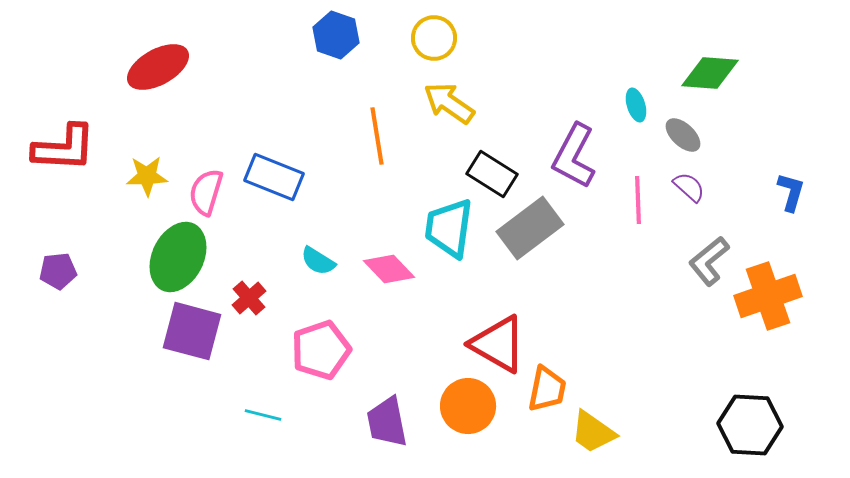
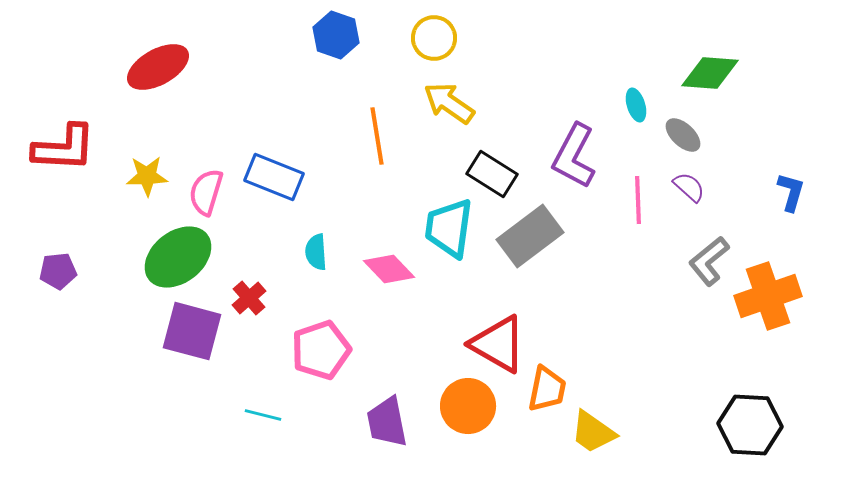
gray rectangle: moved 8 px down
green ellipse: rotated 26 degrees clockwise
cyan semicircle: moved 2 px left, 9 px up; rotated 54 degrees clockwise
